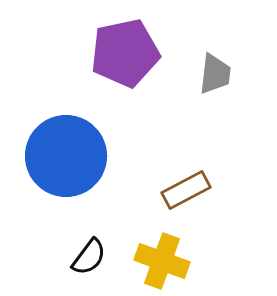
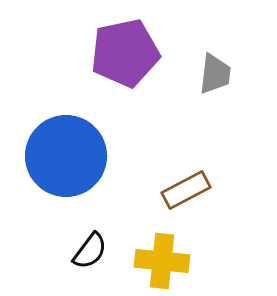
black semicircle: moved 1 px right, 6 px up
yellow cross: rotated 14 degrees counterclockwise
